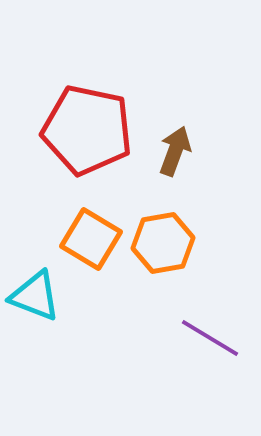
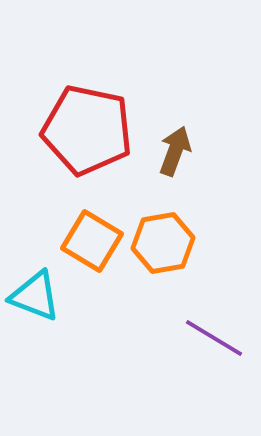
orange square: moved 1 px right, 2 px down
purple line: moved 4 px right
